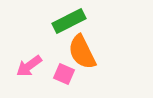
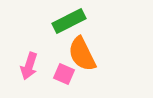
orange semicircle: moved 2 px down
pink arrow: rotated 36 degrees counterclockwise
